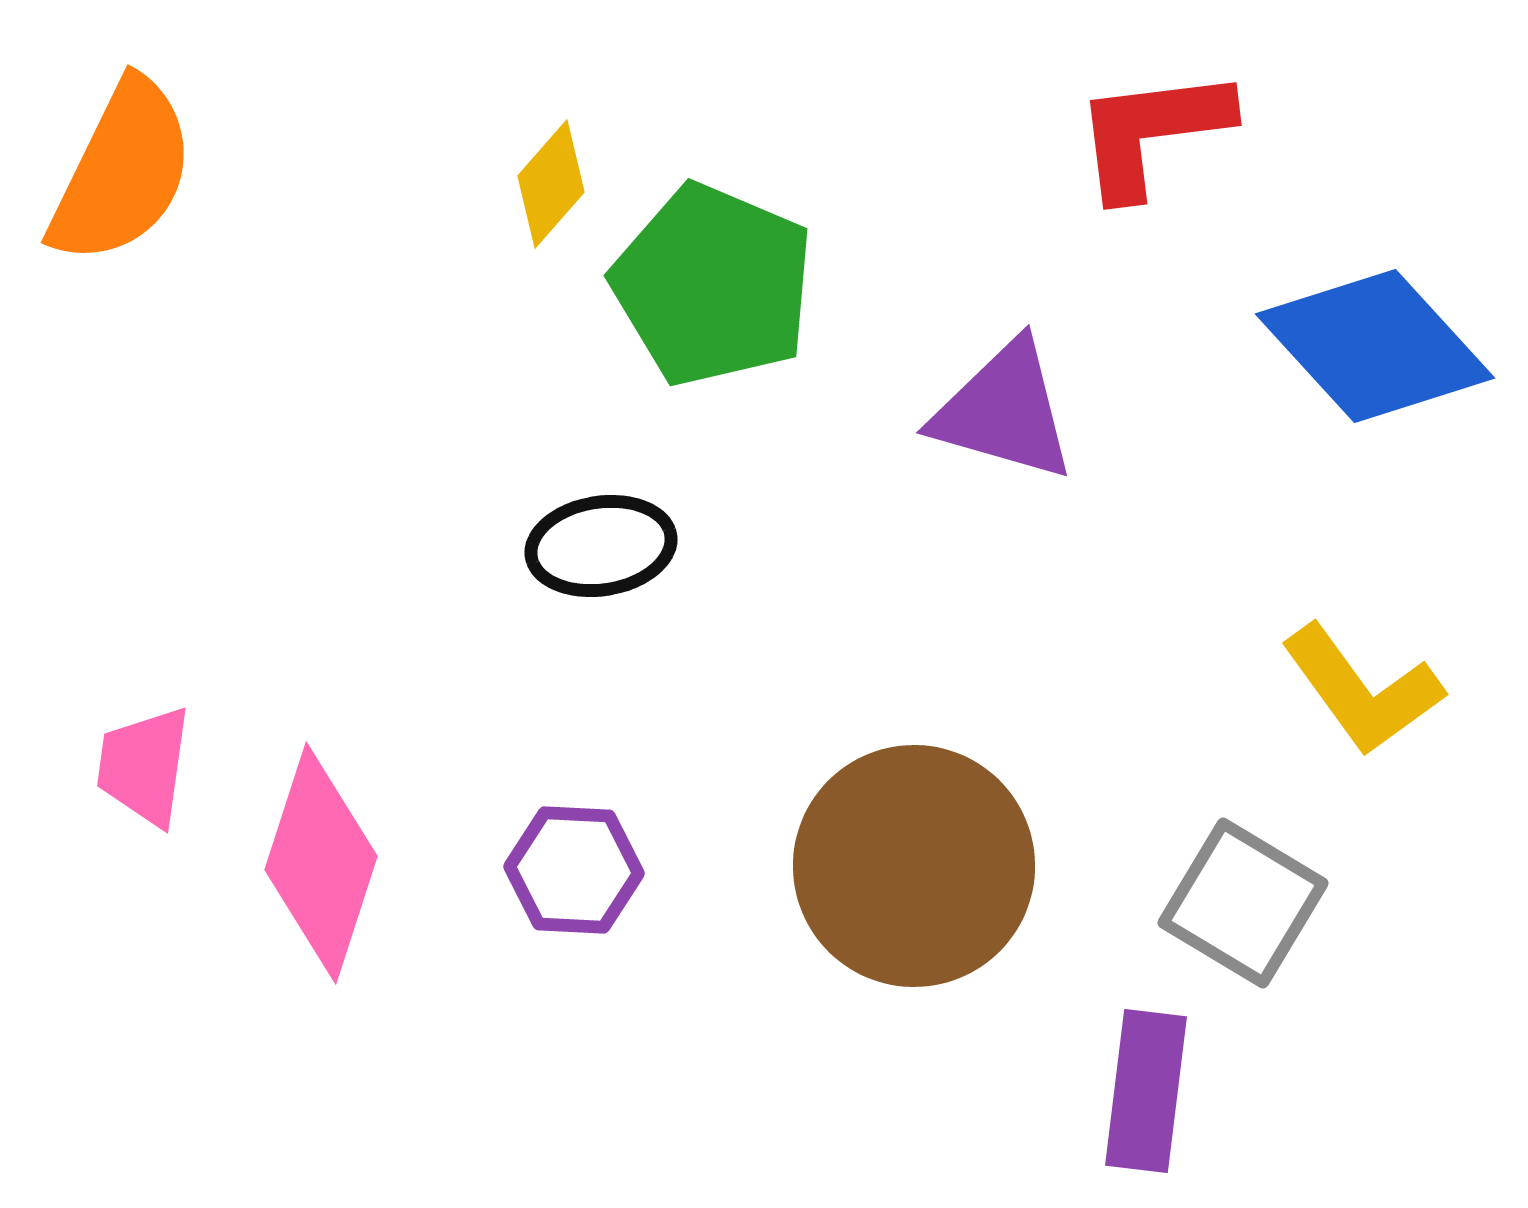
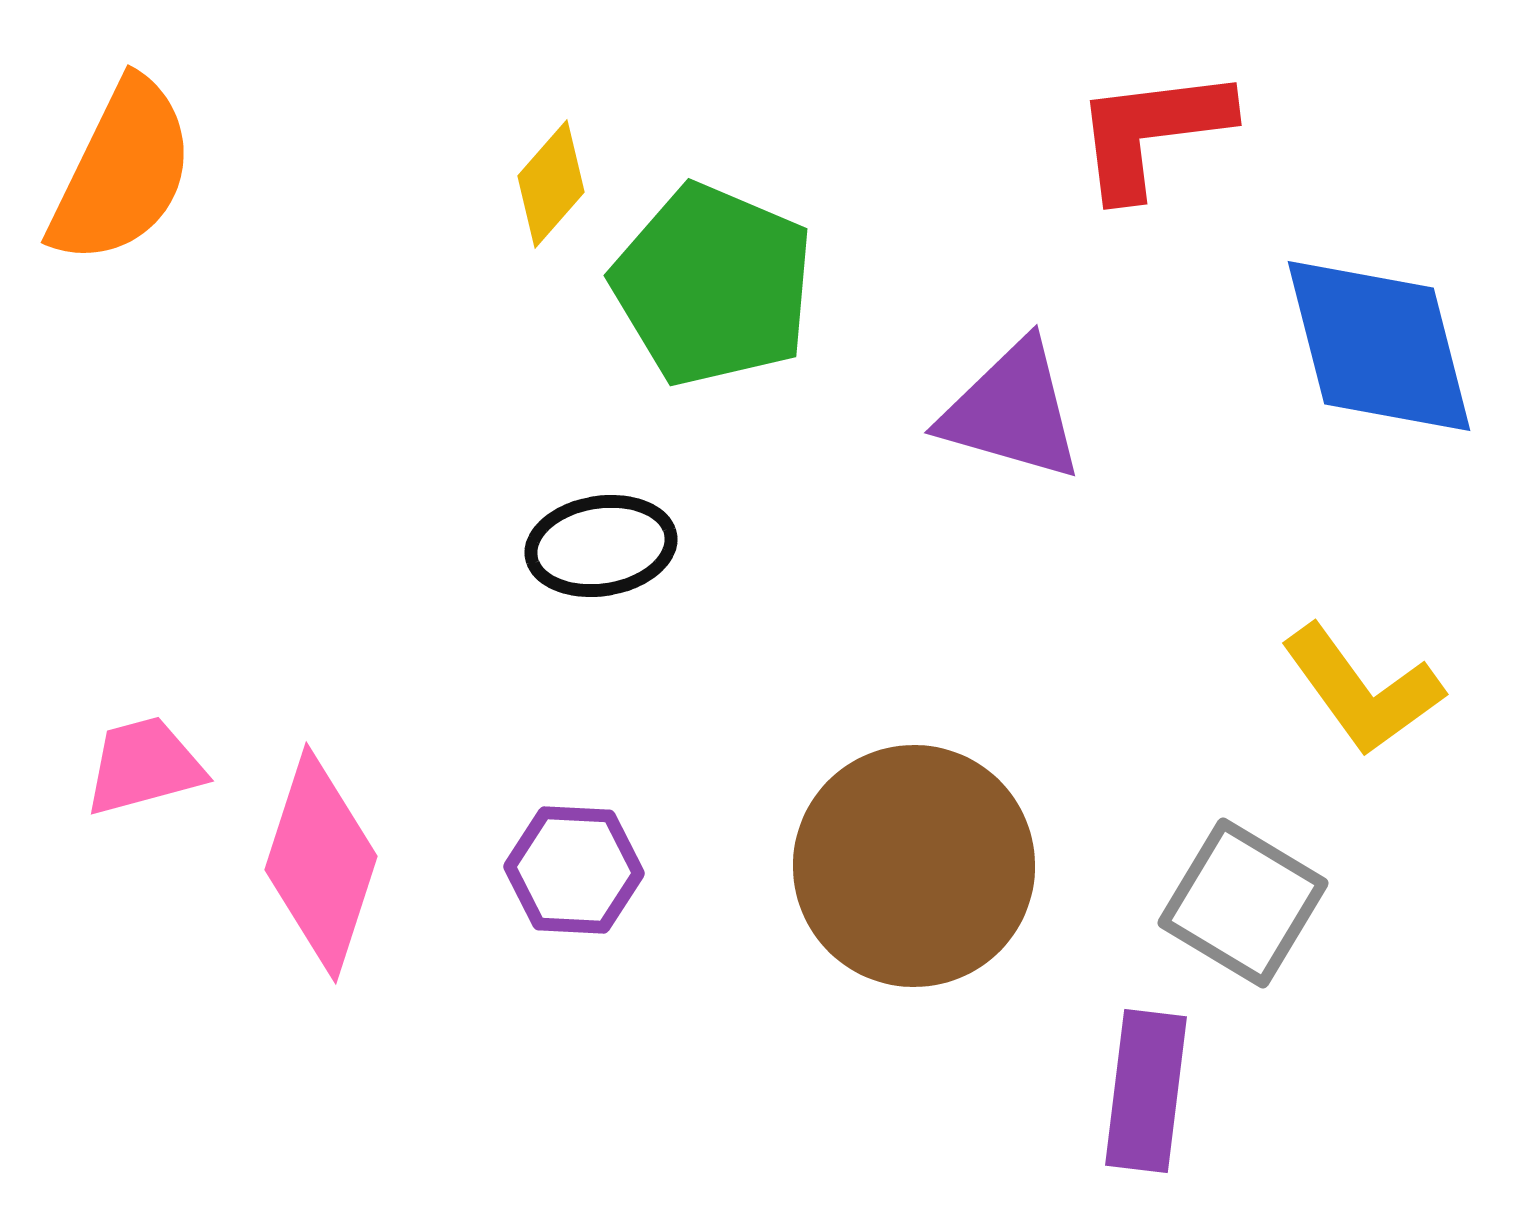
blue diamond: moved 4 px right; rotated 28 degrees clockwise
purple triangle: moved 8 px right
pink trapezoid: rotated 67 degrees clockwise
